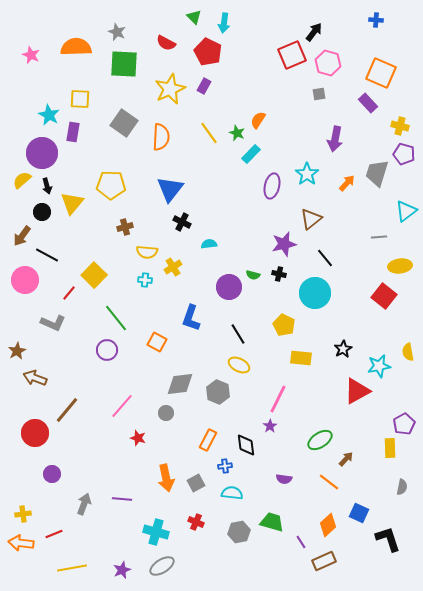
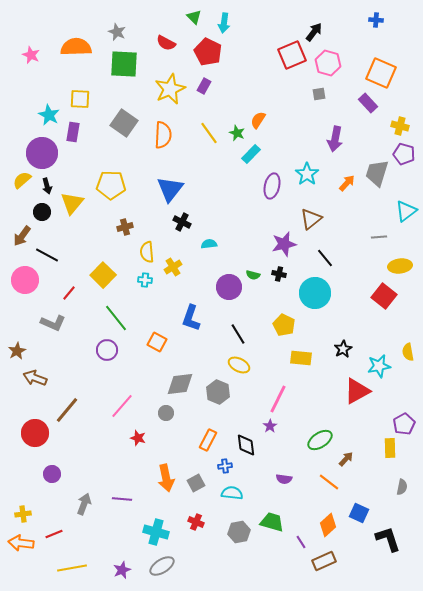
orange semicircle at (161, 137): moved 2 px right, 2 px up
yellow semicircle at (147, 252): rotated 80 degrees clockwise
yellow square at (94, 275): moved 9 px right
